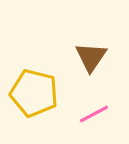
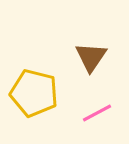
pink line: moved 3 px right, 1 px up
